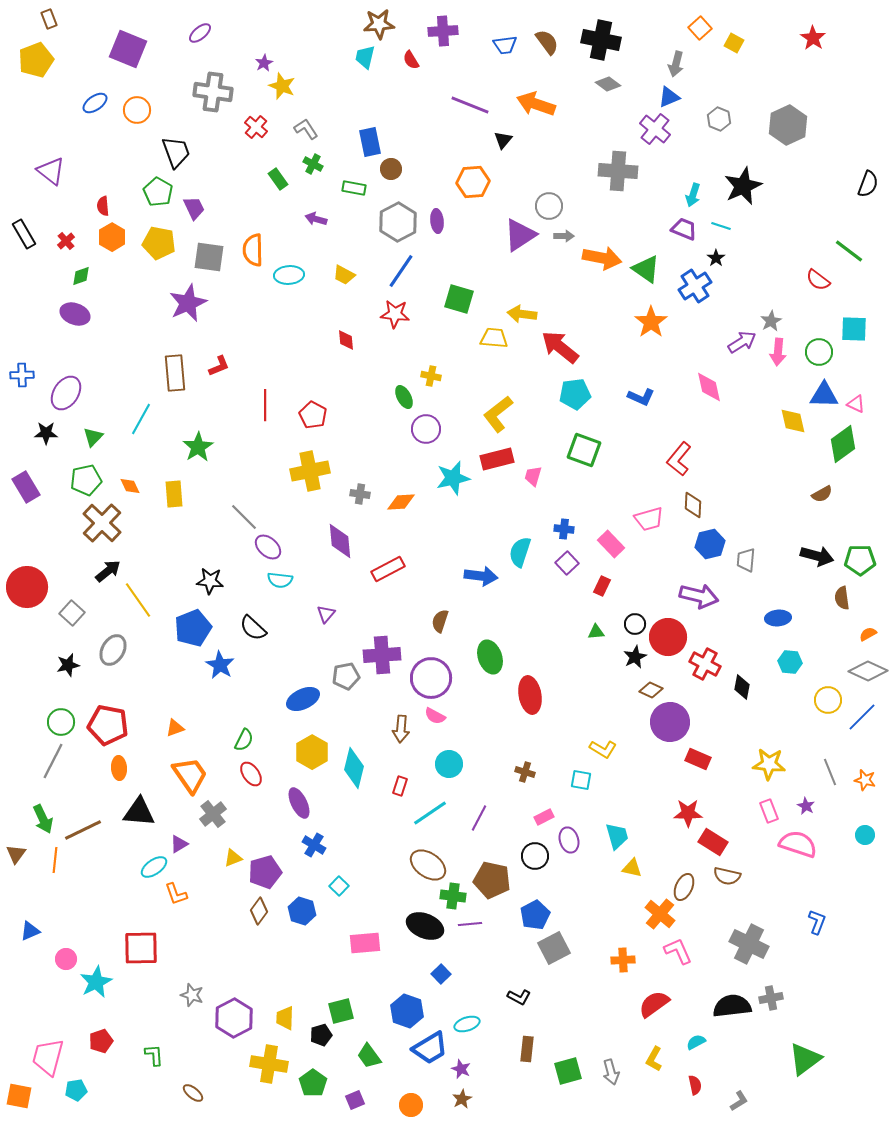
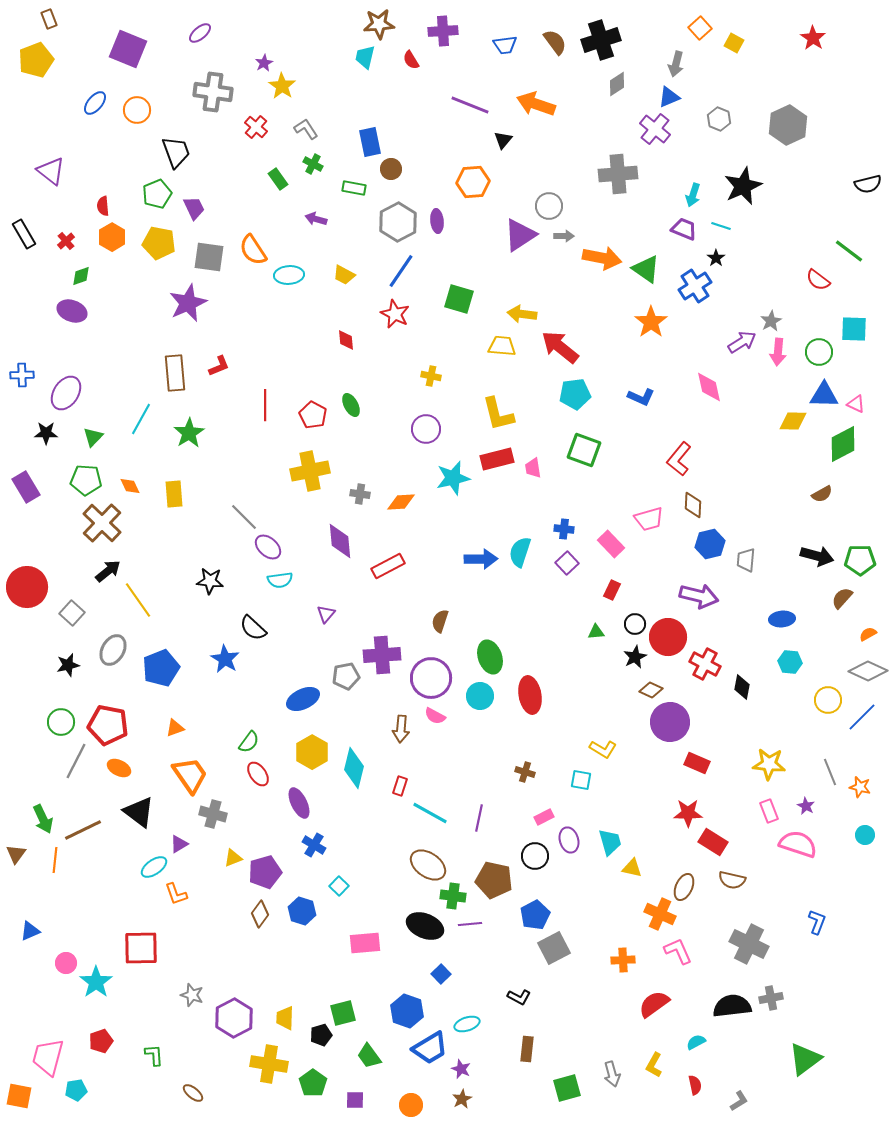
black cross at (601, 40): rotated 30 degrees counterclockwise
brown semicircle at (547, 42): moved 8 px right
gray diamond at (608, 84): moved 9 px right; rotated 70 degrees counterclockwise
yellow star at (282, 86): rotated 12 degrees clockwise
blue ellipse at (95, 103): rotated 15 degrees counterclockwise
gray cross at (618, 171): moved 3 px down; rotated 9 degrees counterclockwise
black semicircle at (868, 184): rotated 56 degrees clockwise
green pentagon at (158, 192): moved 1 px left, 2 px down; rotated 20 degrees clockwise
orange semicircle at (253, 250): rotated 32 degrees counterclockwise
purple ellipse at (75, 314): moved 3 px left, 3 px up
red star at (395, 314): rotated 20 degrees clockwise
yellow trapezoid at (494, 338): moved 8 px right, 8 px down
green ellipse at (404, 397): moved 53 px left, 8 px down
yellow L-shape at (498, 414): rotated 66 degrees counterclockwise
yellow diamond at (793, 421): rotated 76 degrees counterclockwise
green diamond at (843, 444): rotated 9 degrees clockwise
green star at (198, 447): moved 9 px left, 14 px up
pink trapezoid at (533, 476): moved 8 px up; rotated 25 degrees counterclockwise
green pentagon at (86, 480): rotated 16 degrees clockwise
red rectangle at (388, 569): moved 3 px up
blue arrow at (481, 576): moved 17 px up; rotated 8 degrees counterclockwise
cyan semicircle at (280, 580): rotated 15 degrees counterclockwise
red rectangle at (602, 586): moved 10 px right, 4 px down
brown semicircle at (842, 598): rotated 50 degrees clockwise
blue ellipse at (778, 618): moved 4 px right, 1 px down
blue pentagon at (193, 628): moved 32 px left, 40 px down
blue star at (220, 665): moved 5 px right, 6 px up
green semicircle at (244, 740): moved 5 px right, 2 px down; rotated 10 degrees clockwise
red rectangle at (698, 759): moved 1 px left, 4 px down
gray line at (53, 761): moved 23 px right
cyan circle at (449, 764): moved 31 px right, 68 px up
orange ellipse at (119, 768): rotated 60 degrees counterclockwise
red ellipse at (251, 774): moved 7 px right
orange star at (865, 780): moved 5 px left, 7 px down
black triangle at (139, 812): rotated 32 degrees clockwise
cyan line at (430, 813): rotated 63 degrees clockwise
gray cross at (213, 814): rotated 36 degrees counterclockwise
purple line at (479, 818): rotated 16 degrees counterclockwise
cyan trapezoid at (617, 836): moved 7 px left, 6 px down
brown semicircle at (727, 876): moved 5 px right, 4 px down
brown pentagon at (492, 880): moved 2 px right
brown diamond at (259, 911): moved 1 px right, 3 px down
orange cross at (660, 914): rotated 16 degrees counterclockwise
pink circle at (66, 959): moved 4 px down
cyan star at (96, 982): rotated 8 degrees counterclockwise
green square at (341, 1011): moved 2 px right, 2 px down
yellow L-shape at (654, 1059): moved 6 px down
green square at (568, 1071): moved 1 px left, 17 px down
gray arrow at (611, 1072): moved 1 px right, 2 px down
purple square at (355, 1100): rotated 24 degrees clockwise
